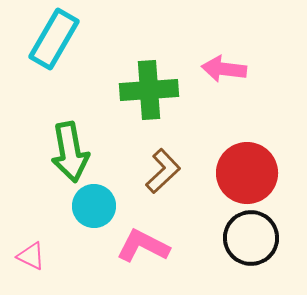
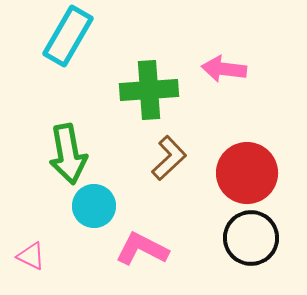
cyan rectangle: moved 14 px right, 3 px up
green arrow: moved 2 px left, 2 px down
brown L-shape: moved 6 px right, 13 px up
pink L-shape: moved 1 px left, 3 px down
